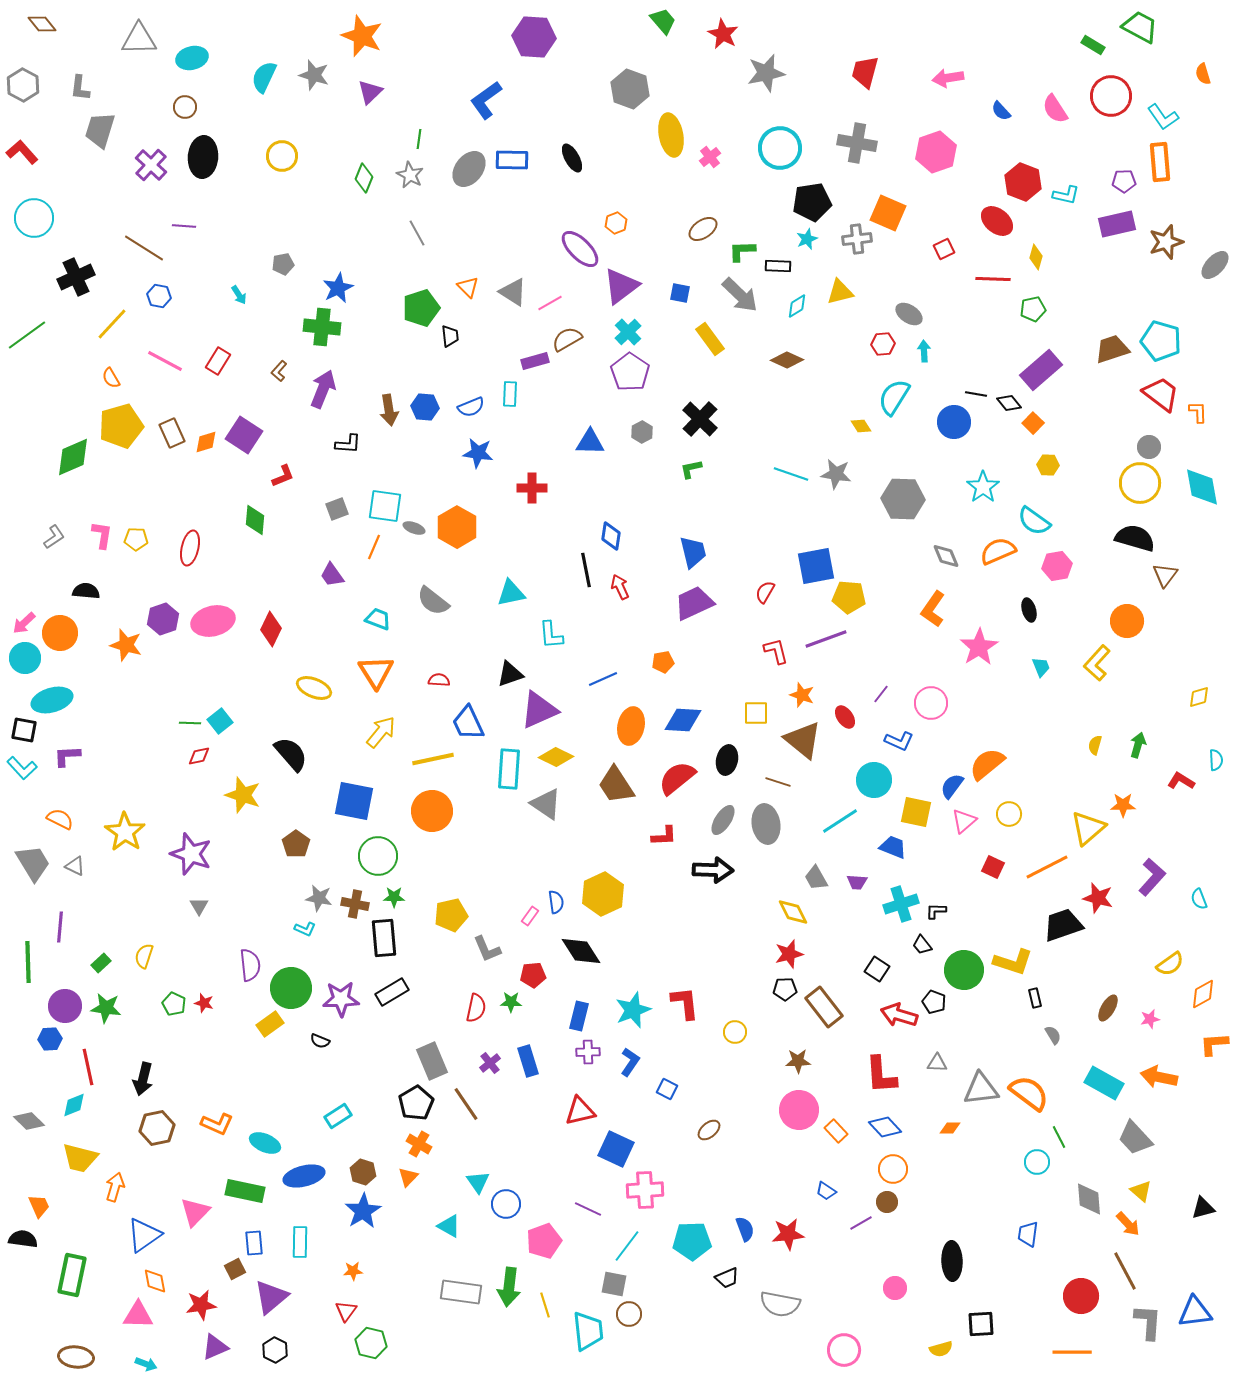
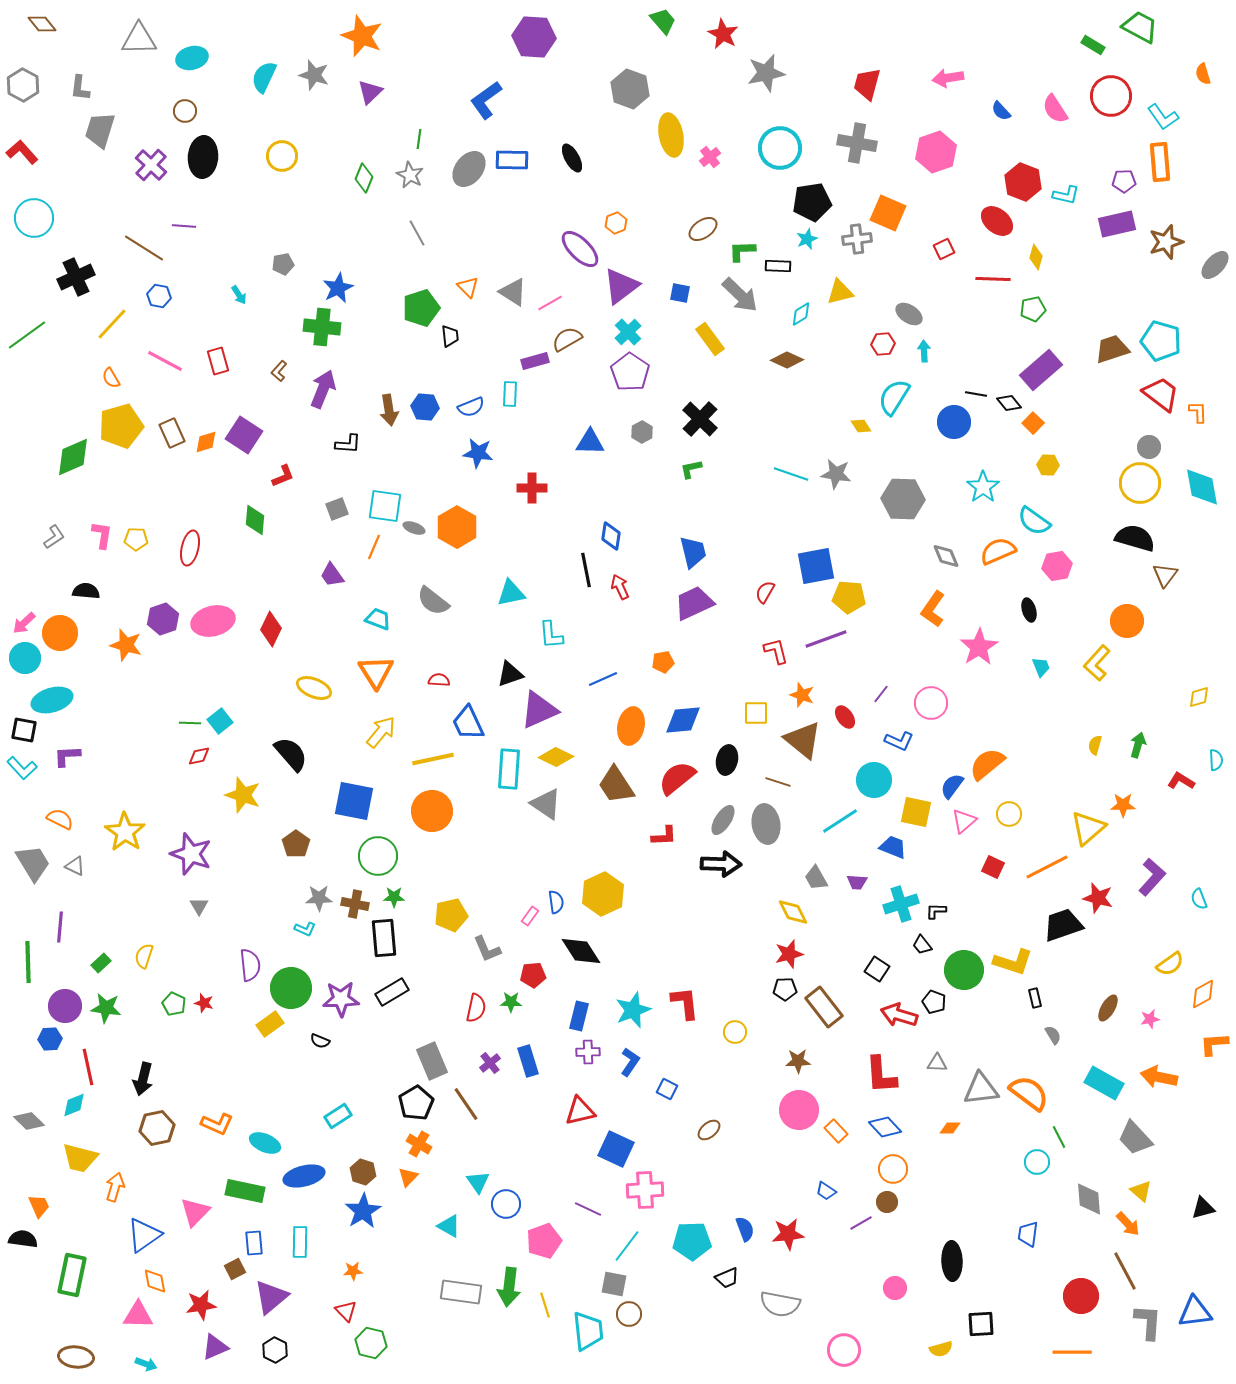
red trapezoid at (865, 72): moved 2 px right, 12 px down
brown circle at (185, 107): moved 4 px down
cyan diamond at (797, 306): moved 4 px right, 8 px down
red rectangle at (218, 361): rotated 48 degrees counterclockwise
blue diamond at (683, 720): rotated 9 degrees counterclockwise
black arrow at (713, 870): moved 8 px right, 6 px up
gray star at (319, 898): rotated 12 degrees counterclockwise
red triangle at (346, 1311): rotated 20 degrees counterclockwise
